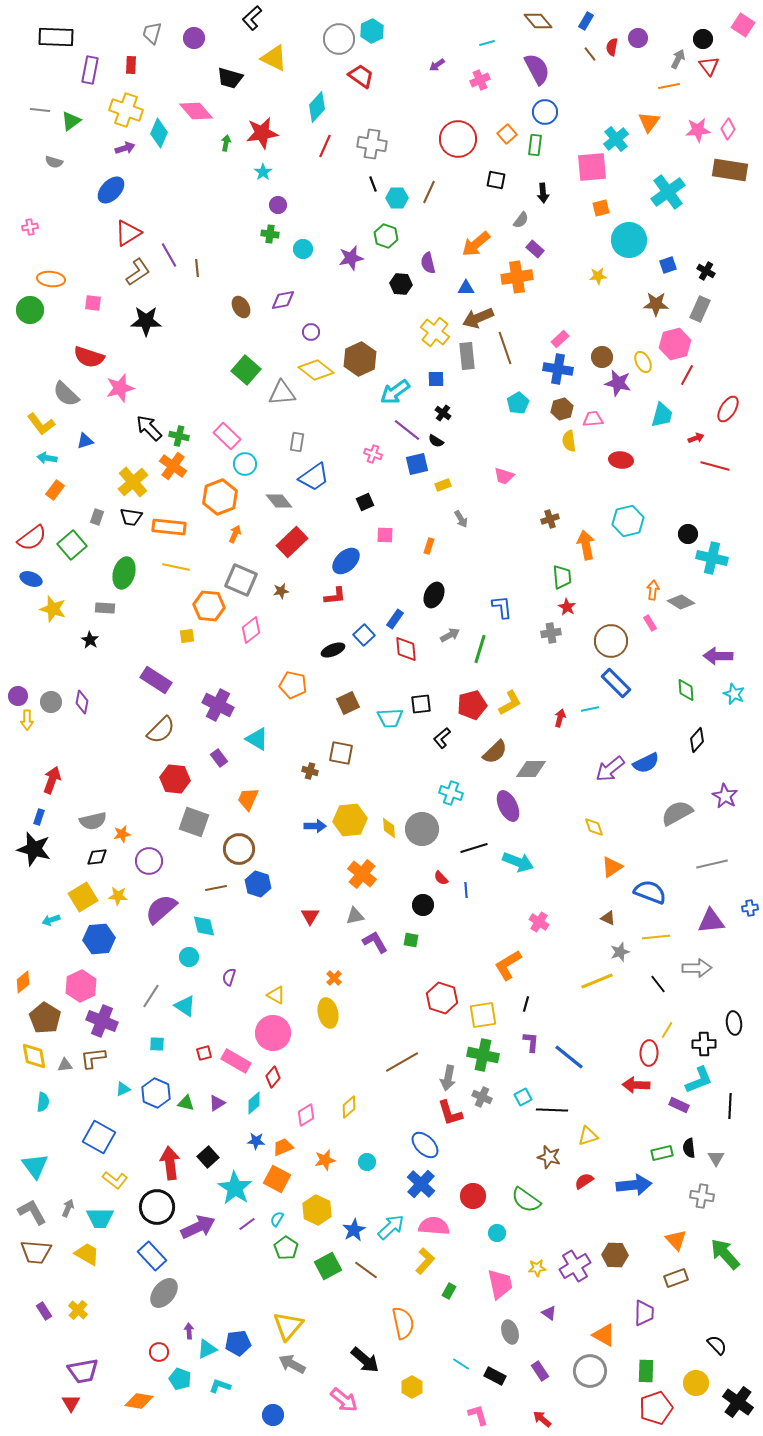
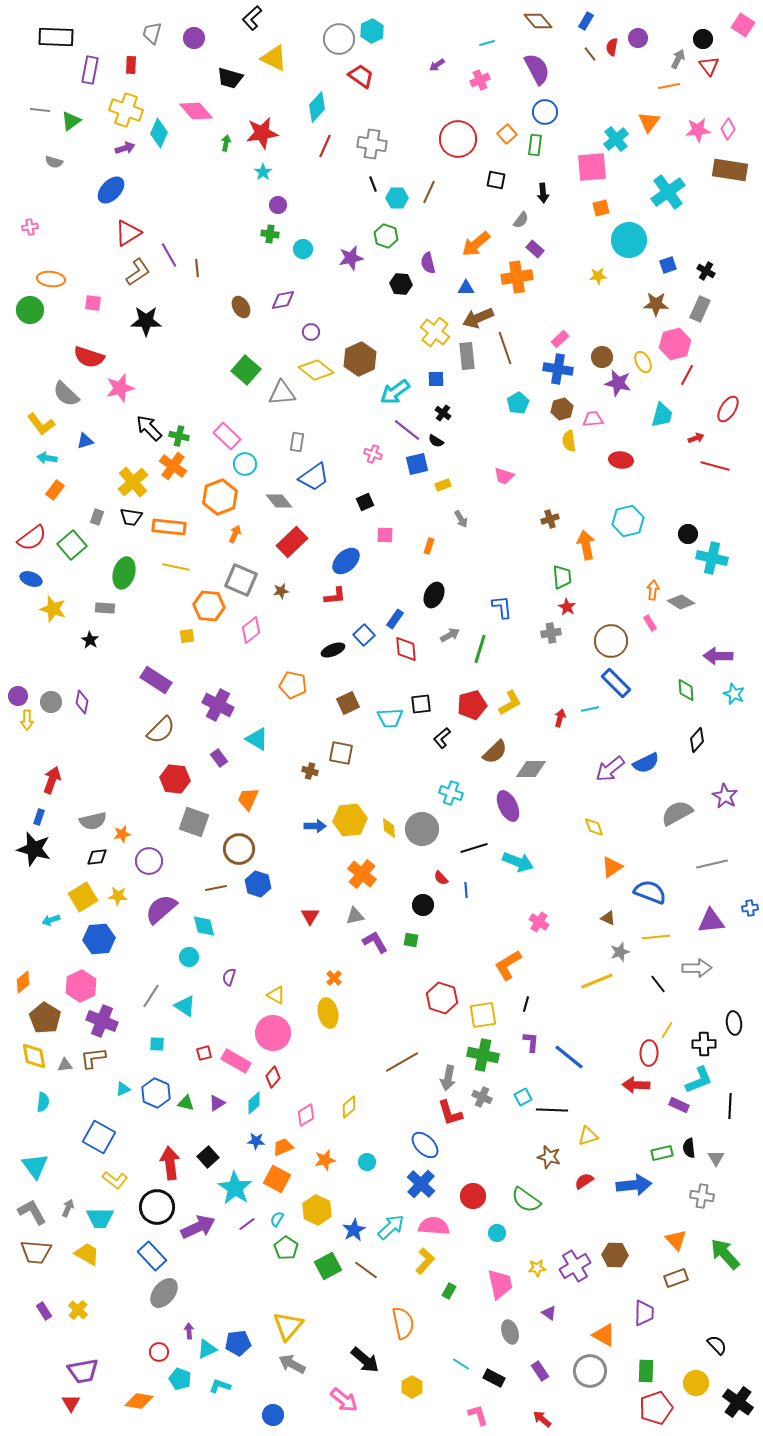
black rectangle at (495, 1376): moved 1 px left, 2 px down
